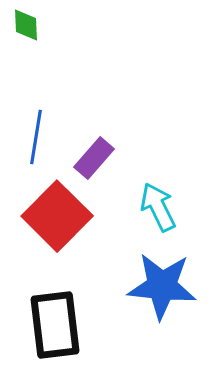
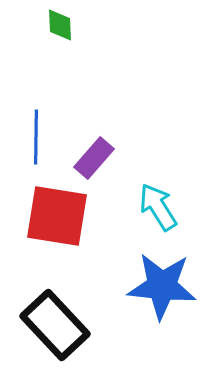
green diamond: moved 34 px right
blue line: rotated 8 degrees counterclockwise
cyan arrow: rotated 6 degrees counterclockwise
red square: rotated 36 degrees counterclockwise
black rectangle: rotated 36 degrees counterclockwise
